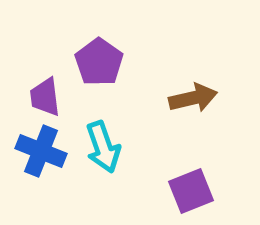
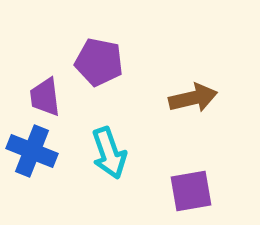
purple pentagon: rotated 24 degrees counterclockwise
cyan arrow: moved 6 px right, 6 px down
blue cross: moved 9 px left
purple square: rotated 12 degrees clockwise
